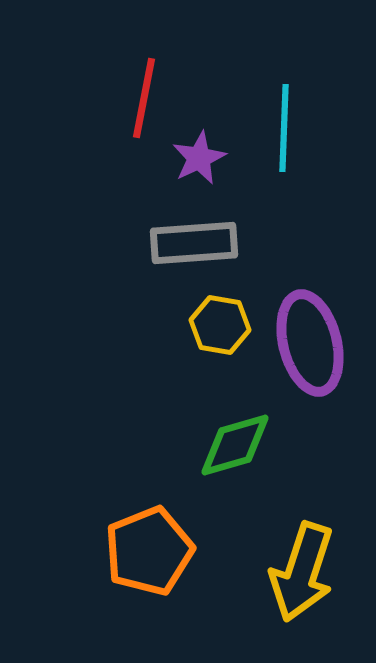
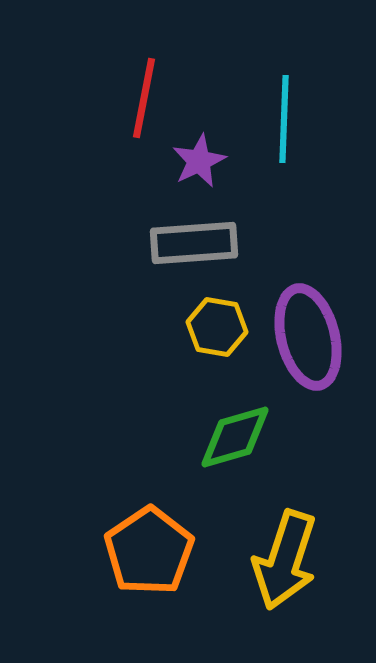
cyan line: moved 9 px up
purple star: moved 3 px down
yellow hexagon: moved 3 px left, 2 px down
purple ellipse: moved 2 px left, 6 px up
green diamond: moved 8 px up
orange pentagon: rotated 12 degrees counterclockwise
yellow arrow: moved 17 px left, 12 px up
